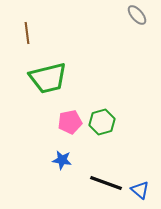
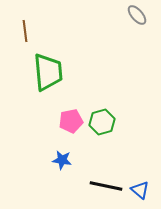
brown line: moved 2 px left, 2 px up
green trapezoid: moved 6 px up; rotated 81 degrees counterclockwise
pink pentagon: moved 1 px right, 1 px up
black line: moved 3 px down; rotated 8 degrees counterclockwise
